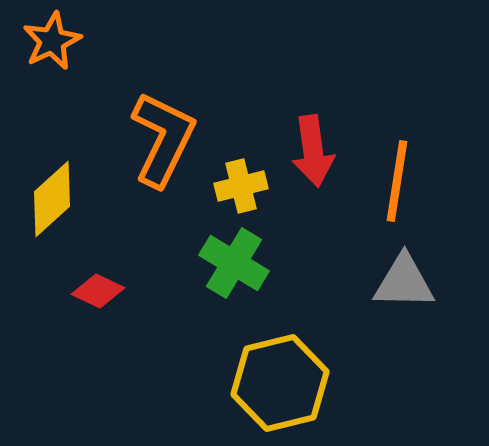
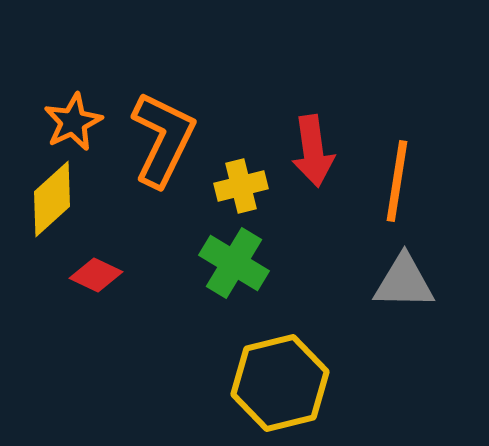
orange star: moved 21 px right, 81 px down
red diamond: moved 2 px left, 16 px up
